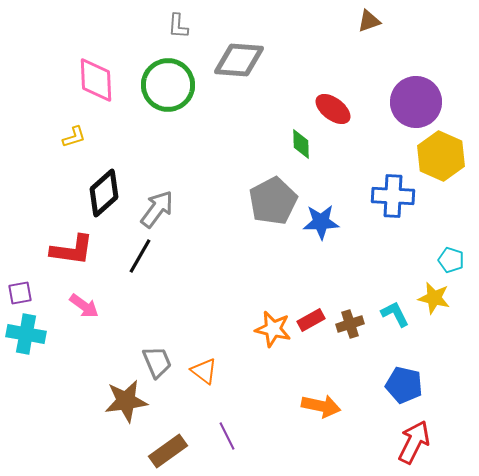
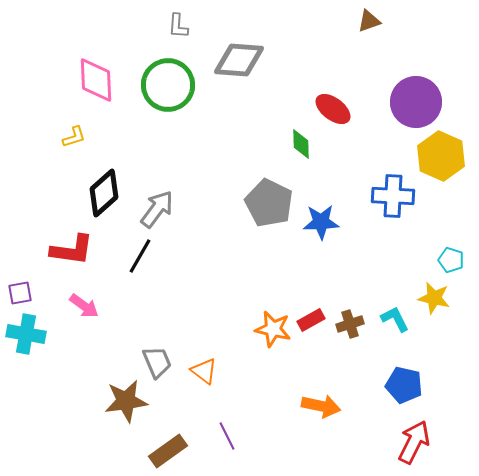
gray pentagon: moved 4 px left, 2 px down; rotated 18 degrees counterclockwise
cyan L-shape: moved 5 px down
